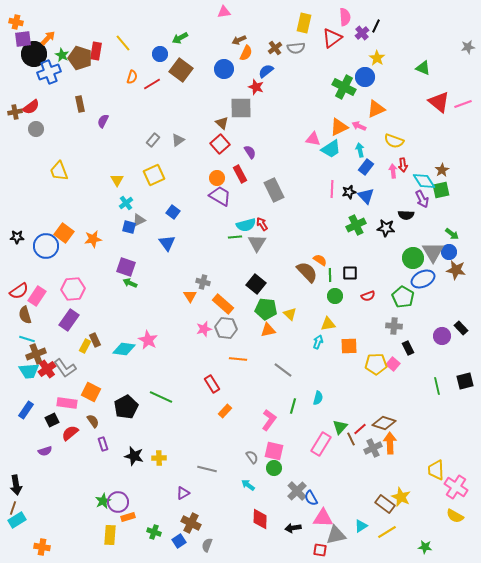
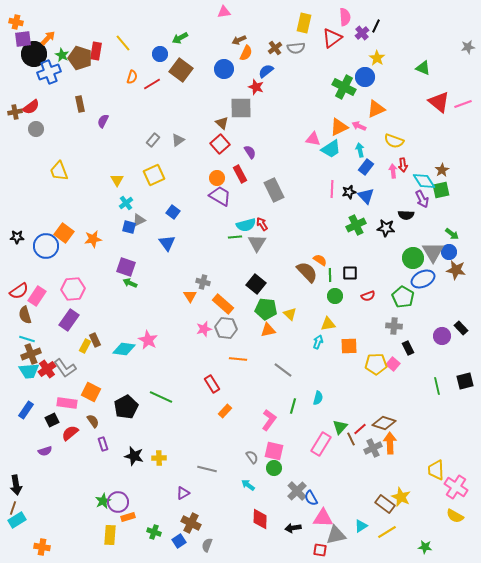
brown cross at (36, 354): moved 5 px left
